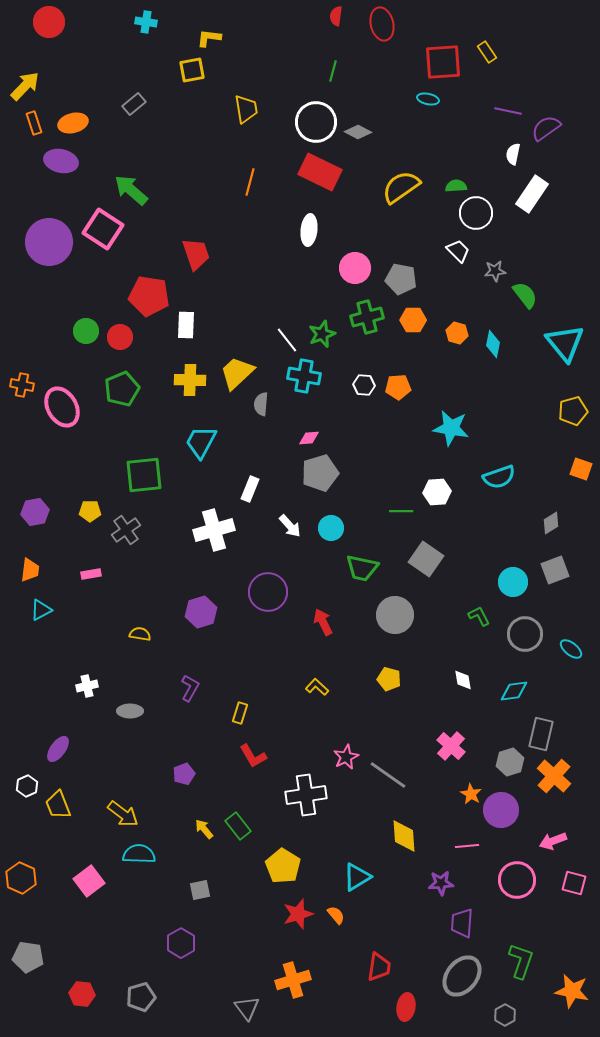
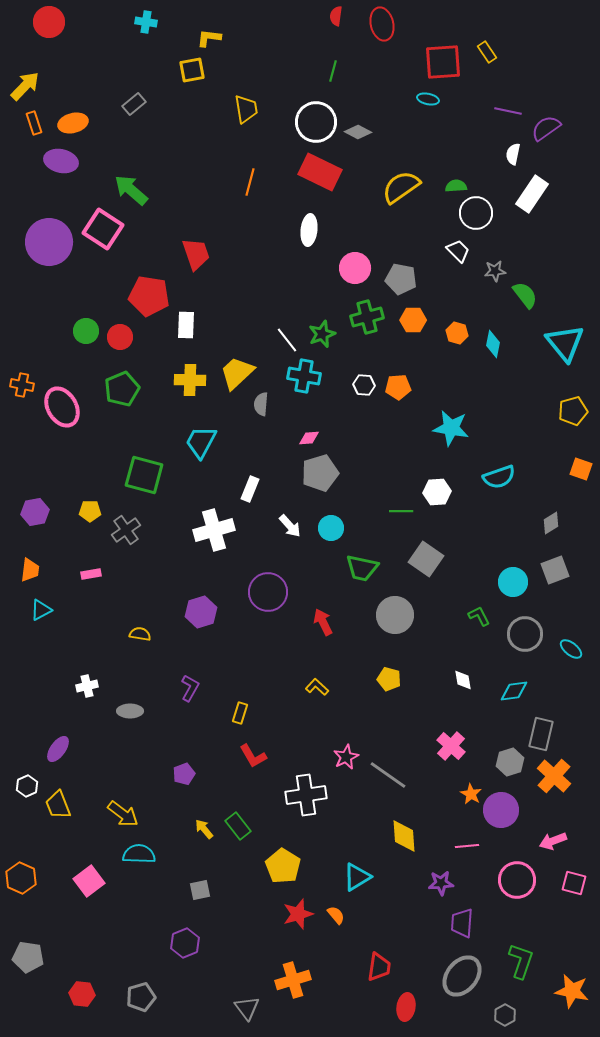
green square at (144, 475): rotated 21 degrees clockwise
purple hexagon at (181, 943): moved 4 px right; rotated 8 degrees clockwise
